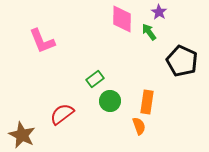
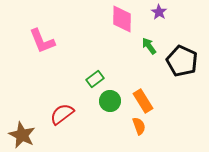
green arrow: moved 14 px down
orange rectangle: moved 4 px left, 1 px up; rotated 40 degrees counterclockwise
